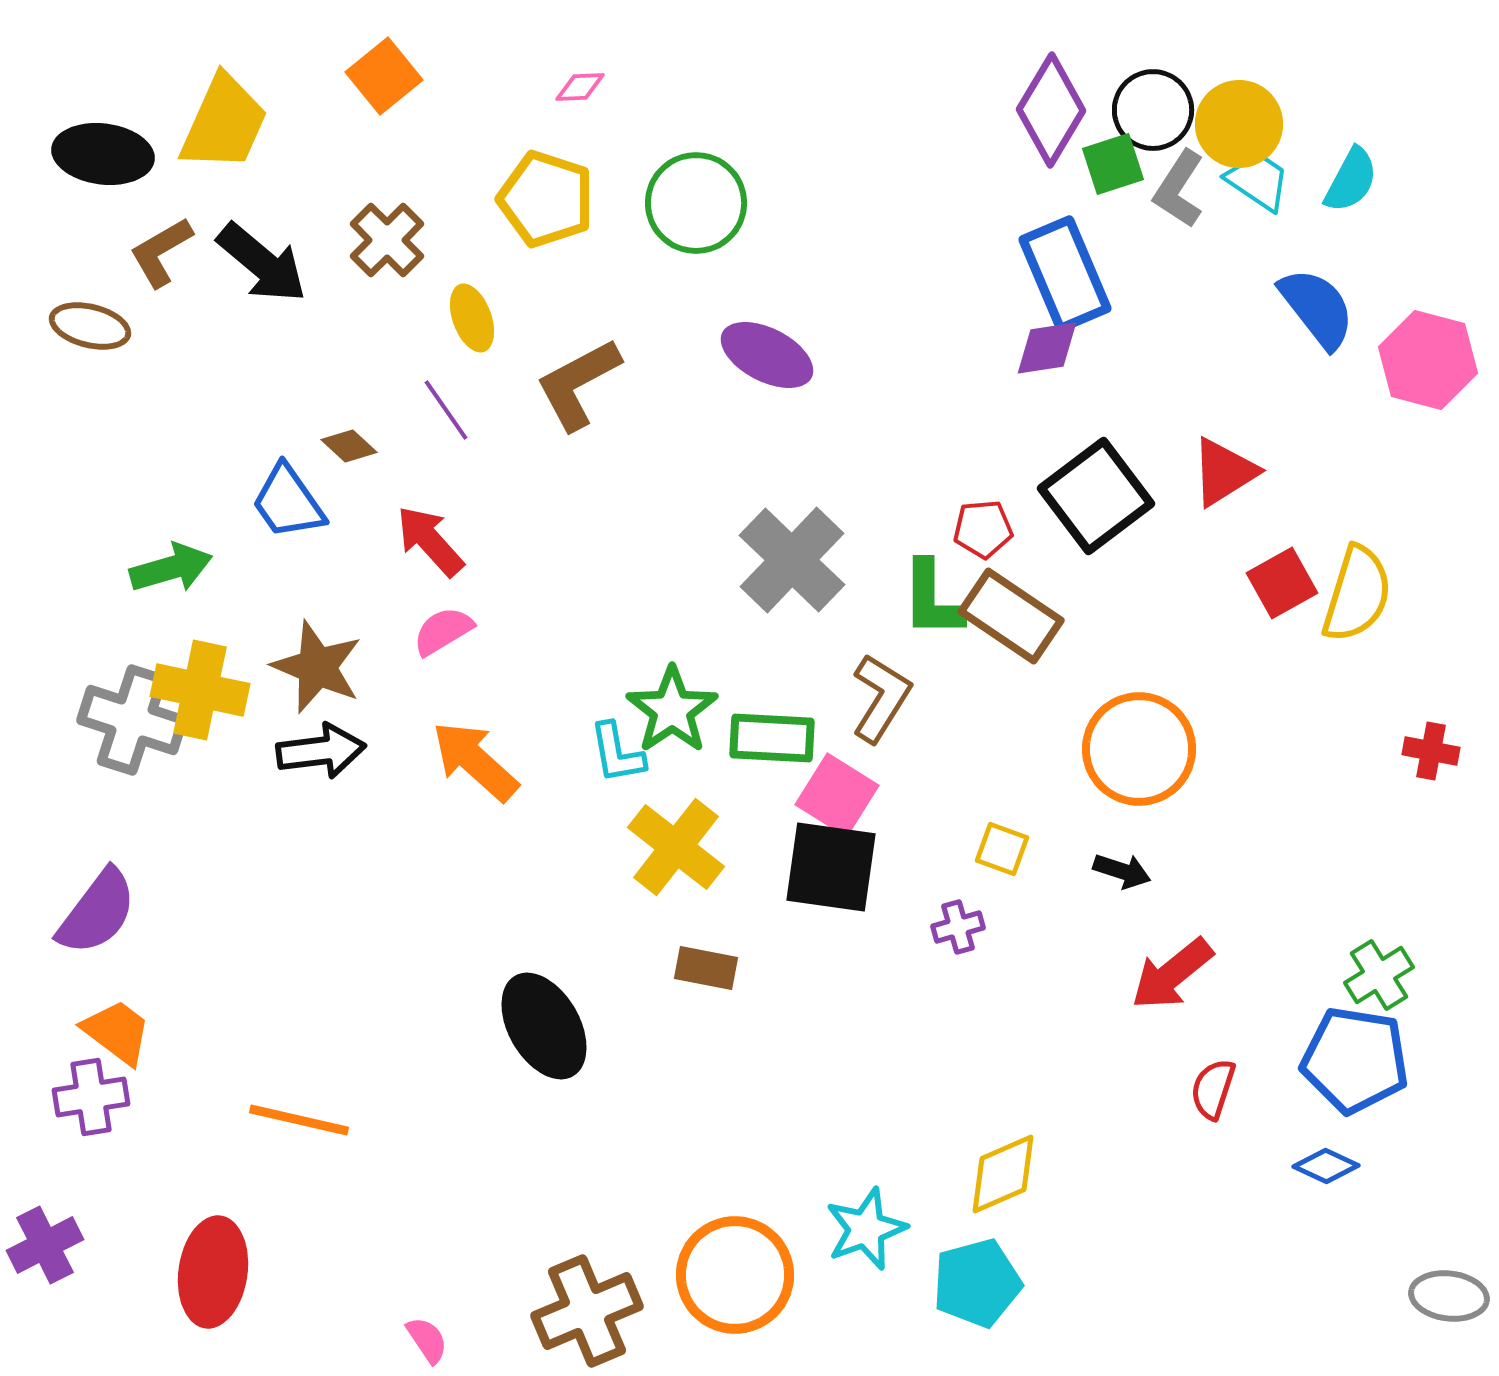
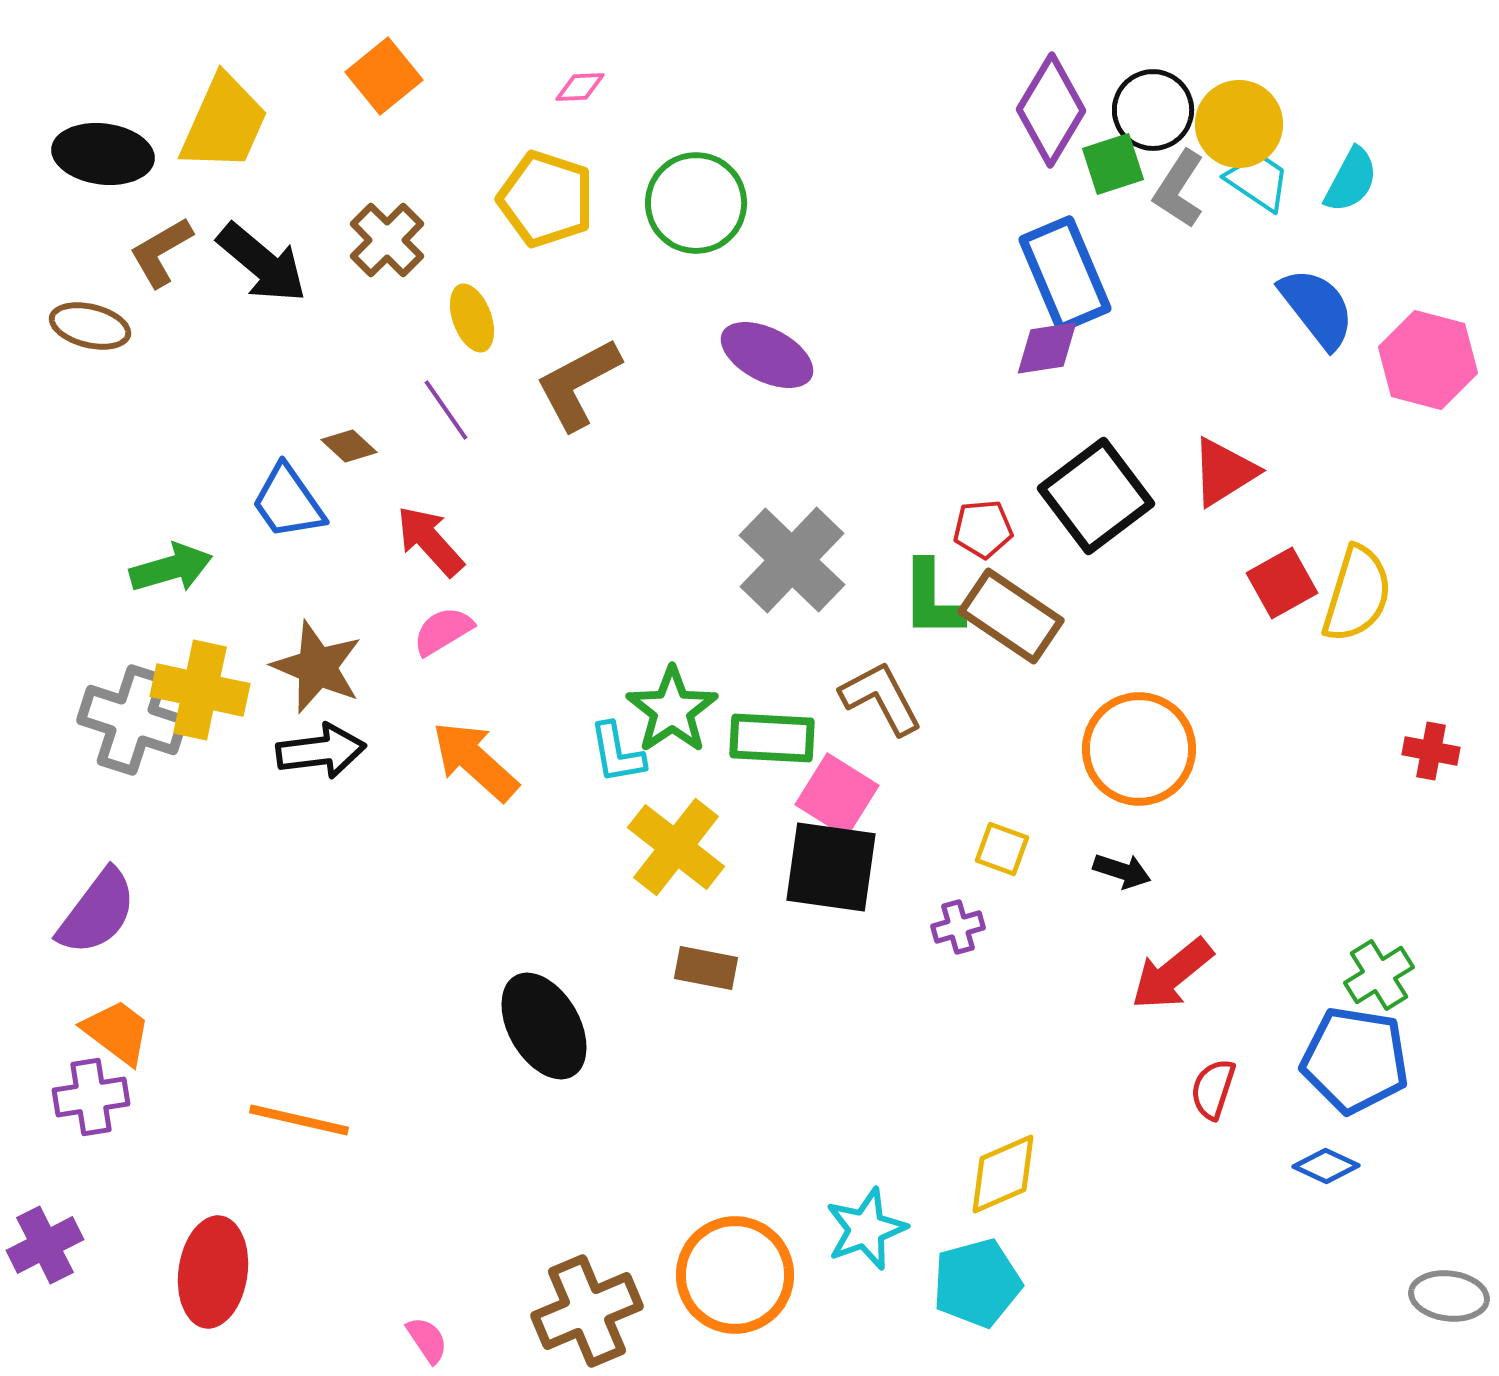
brown L-shape at (881, 698): rotated 60 degrees counterclockwise
